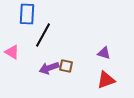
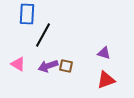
pink triangle: moved 6 px right, 12 px down
purple arrow: moved 1 px left, 2 px up
